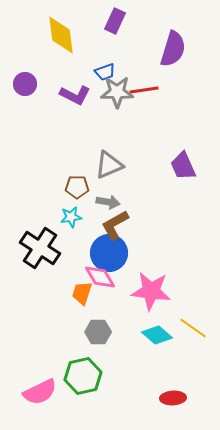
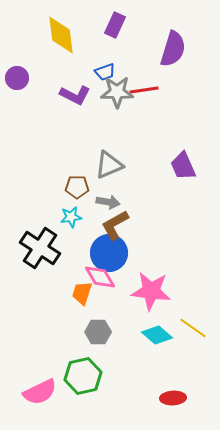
purple rectangle: moved 4 px down
purple circle: moved 8 px left, 6 px up
